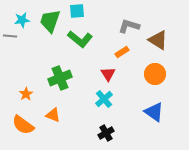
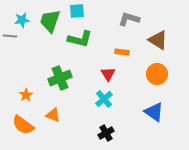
gray L-shape: moved 7 px up
green L-shape: rotated 25 degrees counterclockwise
orange rectangle: rotated 40 degrees clockwise
orange circle: moved 2 px right
orange star: moved 1 px down
